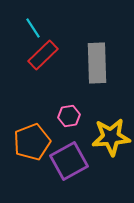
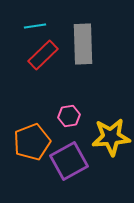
cyan line: moved 2 px right, 2 px up; rotated 65 degrees counterclockwise
gray rectangle: moved 14 px left, 19 px up
